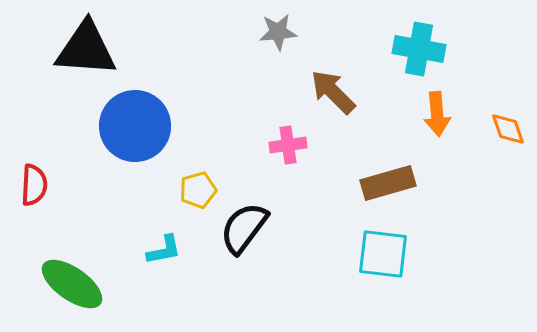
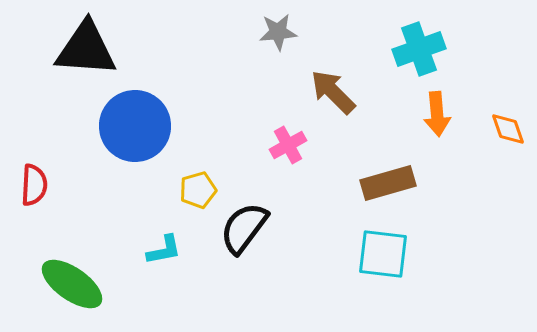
cyan cross: rotated 30 degrees counterclockwise
pink cross: rotated 21 degrees counterclockwise
